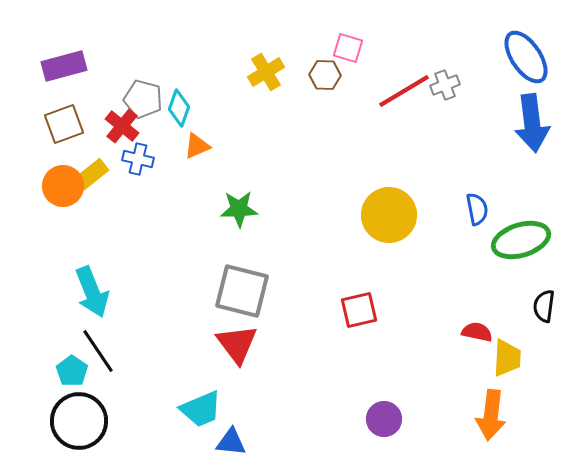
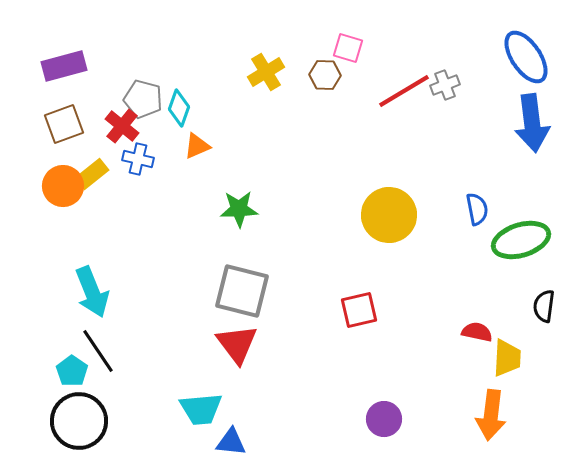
cyan trapezoid: rotated 18 degrees clockwise
